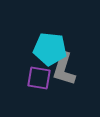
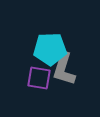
cyan pentagon: rotated 8 degrees counterclockwise
